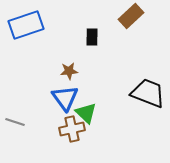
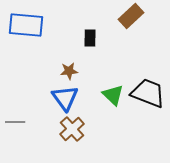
blue rectangle: rotated 24 degrees clockwise
black rectangle: moved 2 px left, 1 px down
green triangle: moved 27 px right, 18 px up
gray line: rotated 18 degrees counterclockwise
brown cross: rotated 30 degrees counterclockwise
